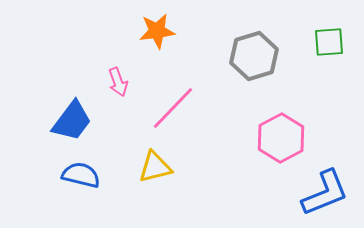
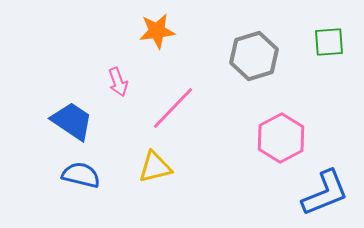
blue trapezoid: rotated 93 degrees counterclockwise
